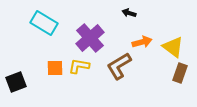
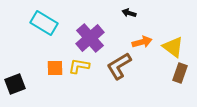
black square: moved 1 px left, 2 px down
